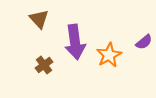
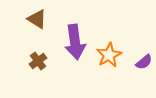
brown triangle: moved 2 px left; rotated 15 degrees counterclockwise
purple semicircle: moved 20 px down
brown cross: moved 6 px left, 4 px up
